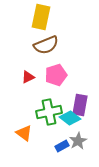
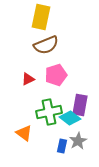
red triangle: moved 2 px down
blue rectangle: rotated 48 degrees counterclockwise
